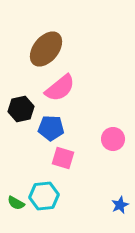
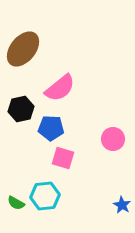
brown ellipse: moved 23 px left
cyan hexagon: moved 1 px right
blue star: moved 2 px right; rotated 18 degrees counterclockwise
